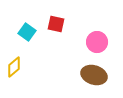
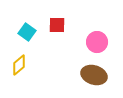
red square: moved 1 px right, 1 px down; rotated 12 degrees counterclockwise
yellow diamond: moved 5 px right, 2 px up
